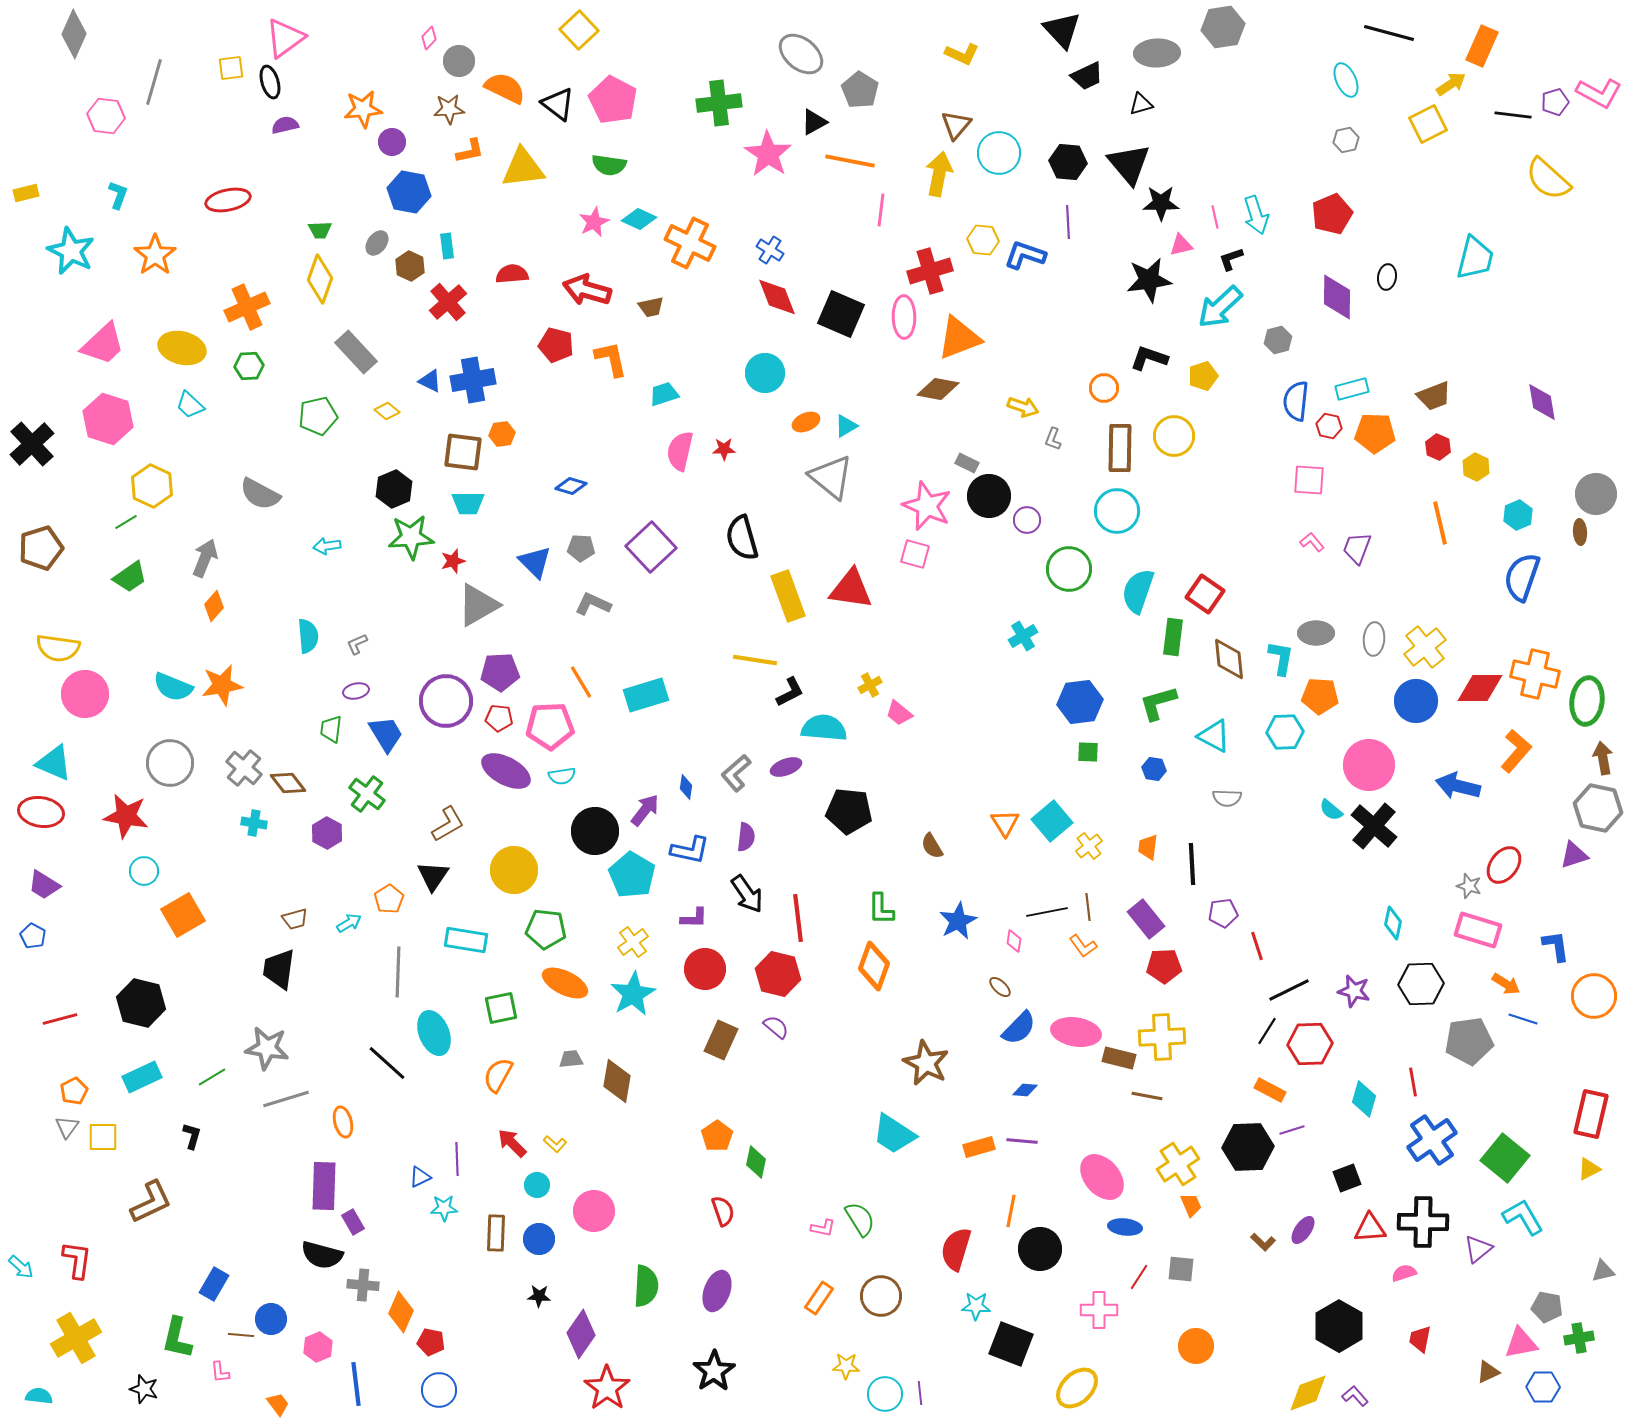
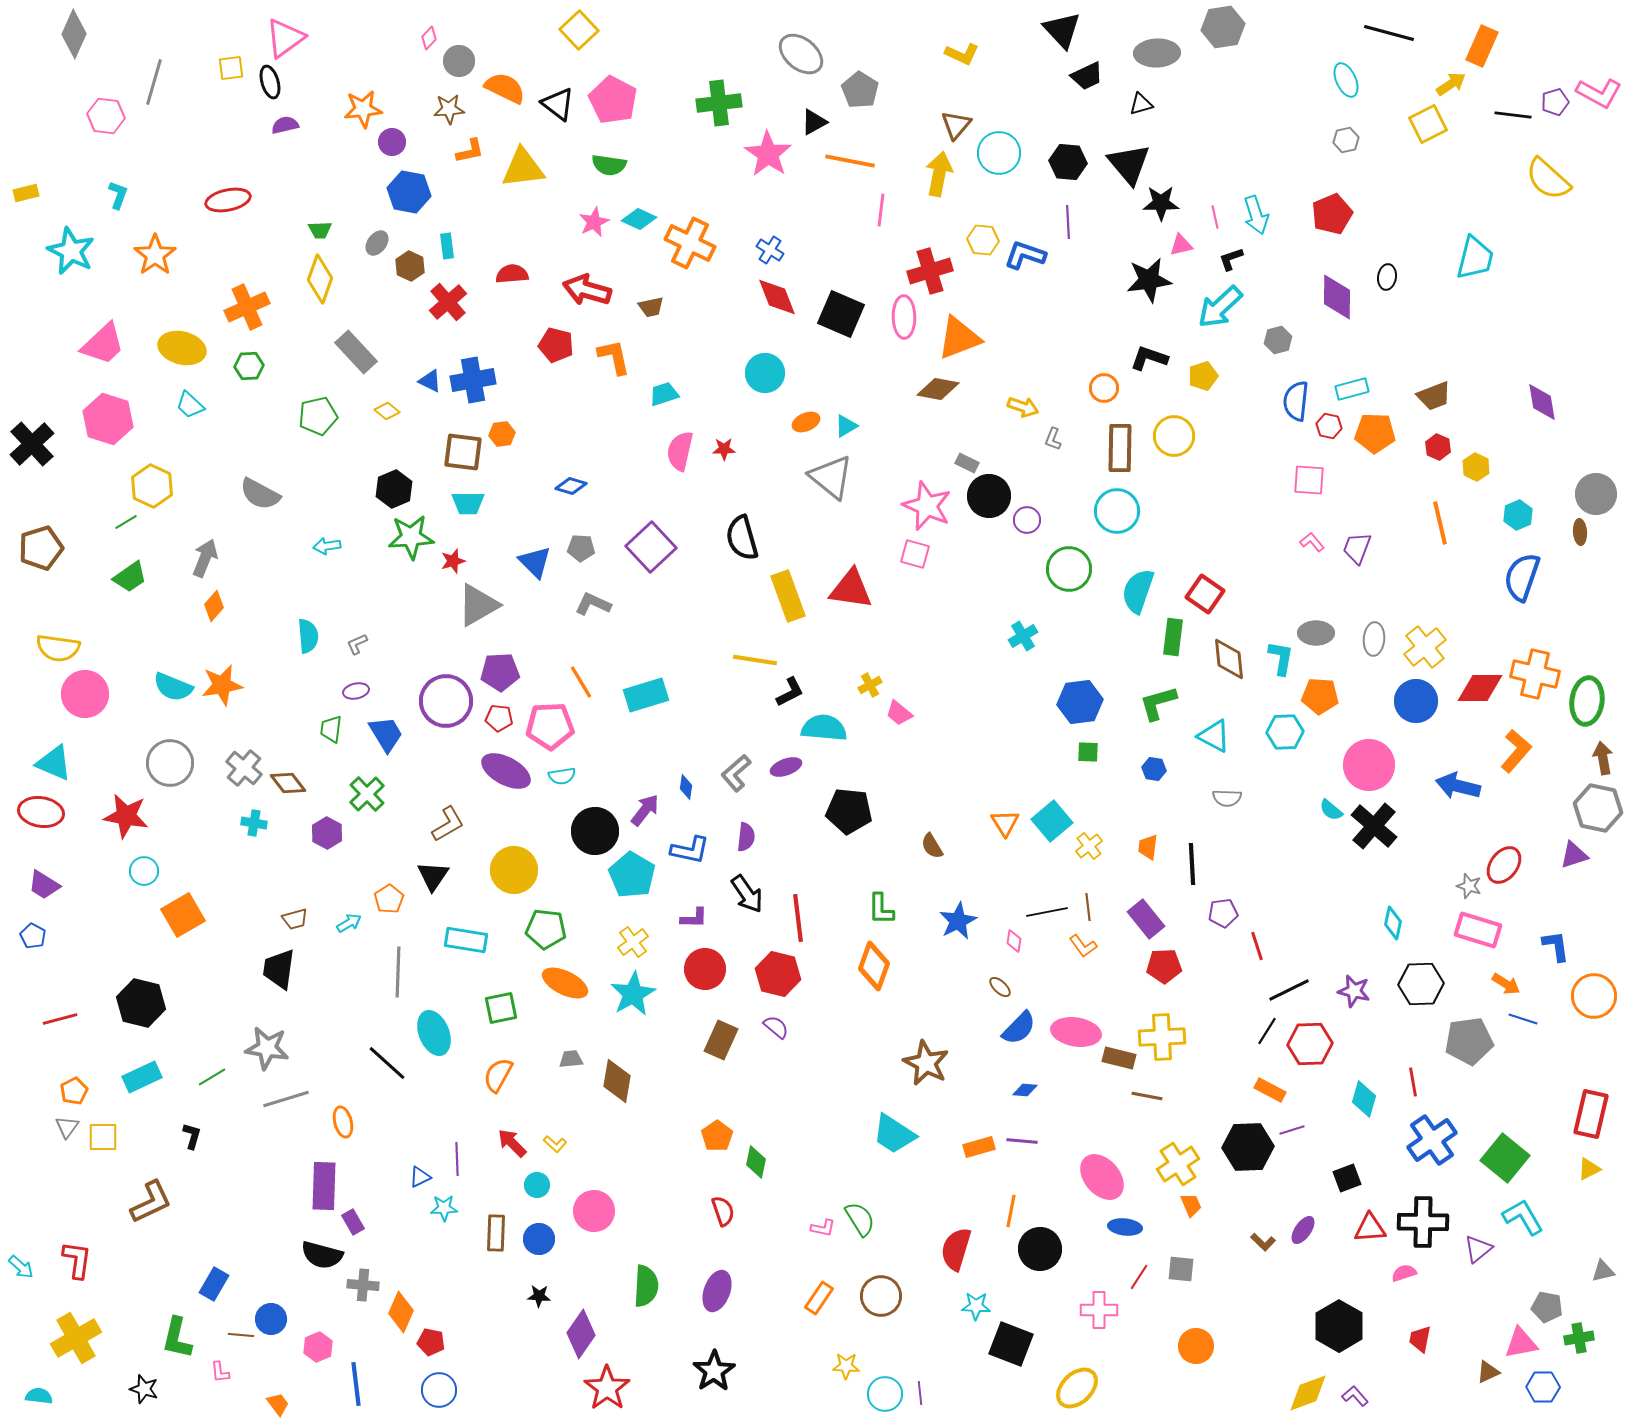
orange L-shape at (611, 359): moved 3 px right, 2 px up
green cross at (367, 794): rotated 9 degrees clockwise
